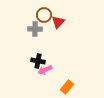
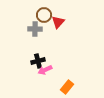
black cross: rotated 24 degrees counterclockwise
